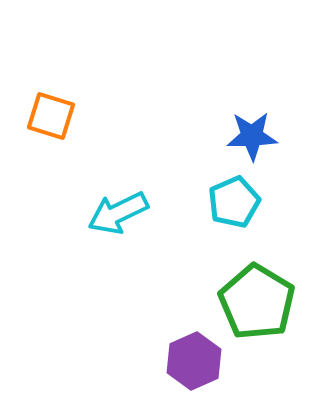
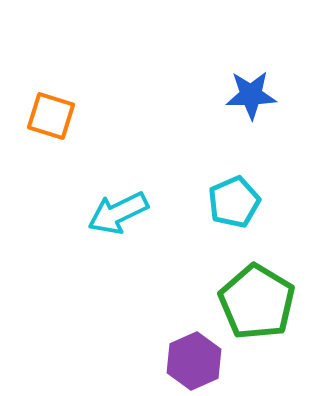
blue star: moved 1 px left, 41 px up
